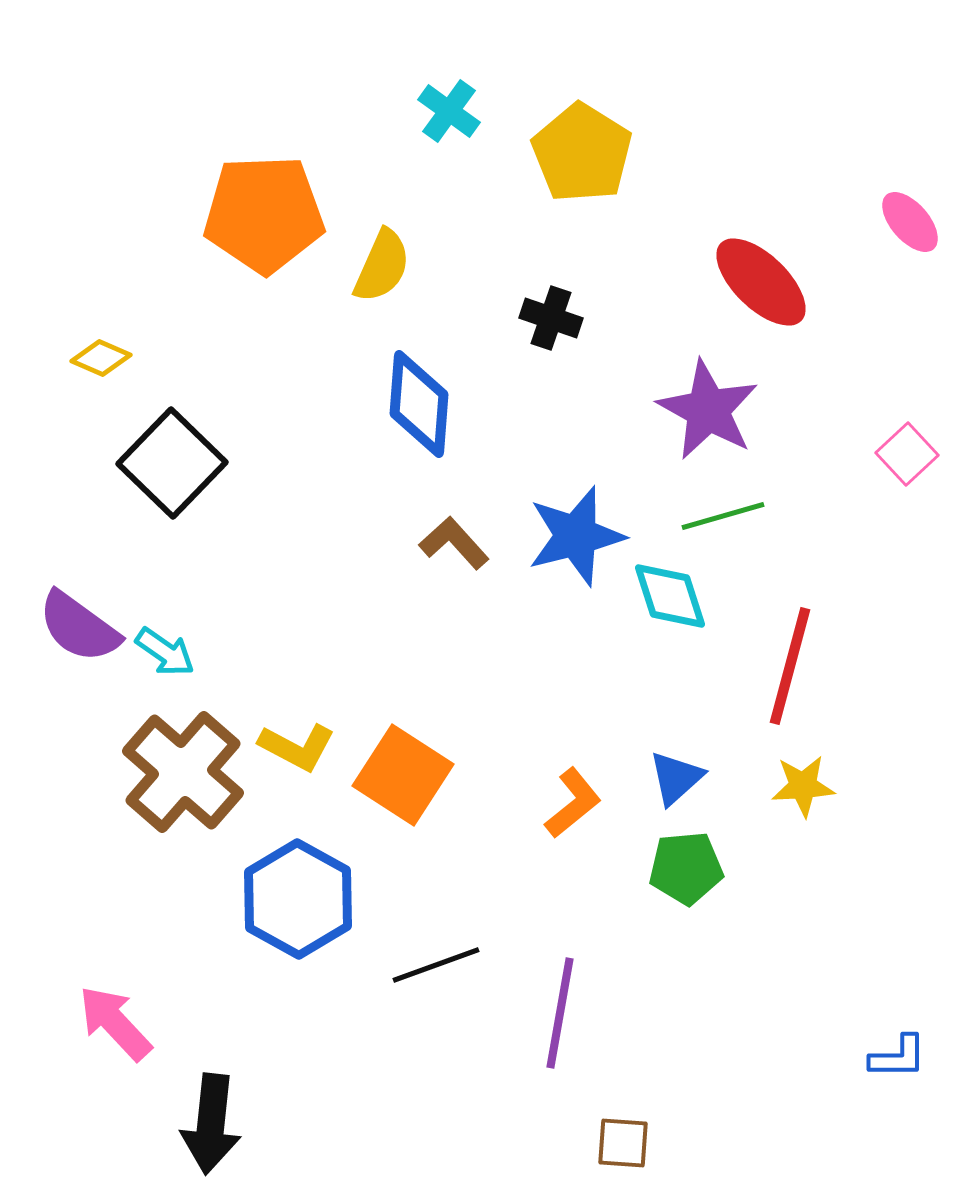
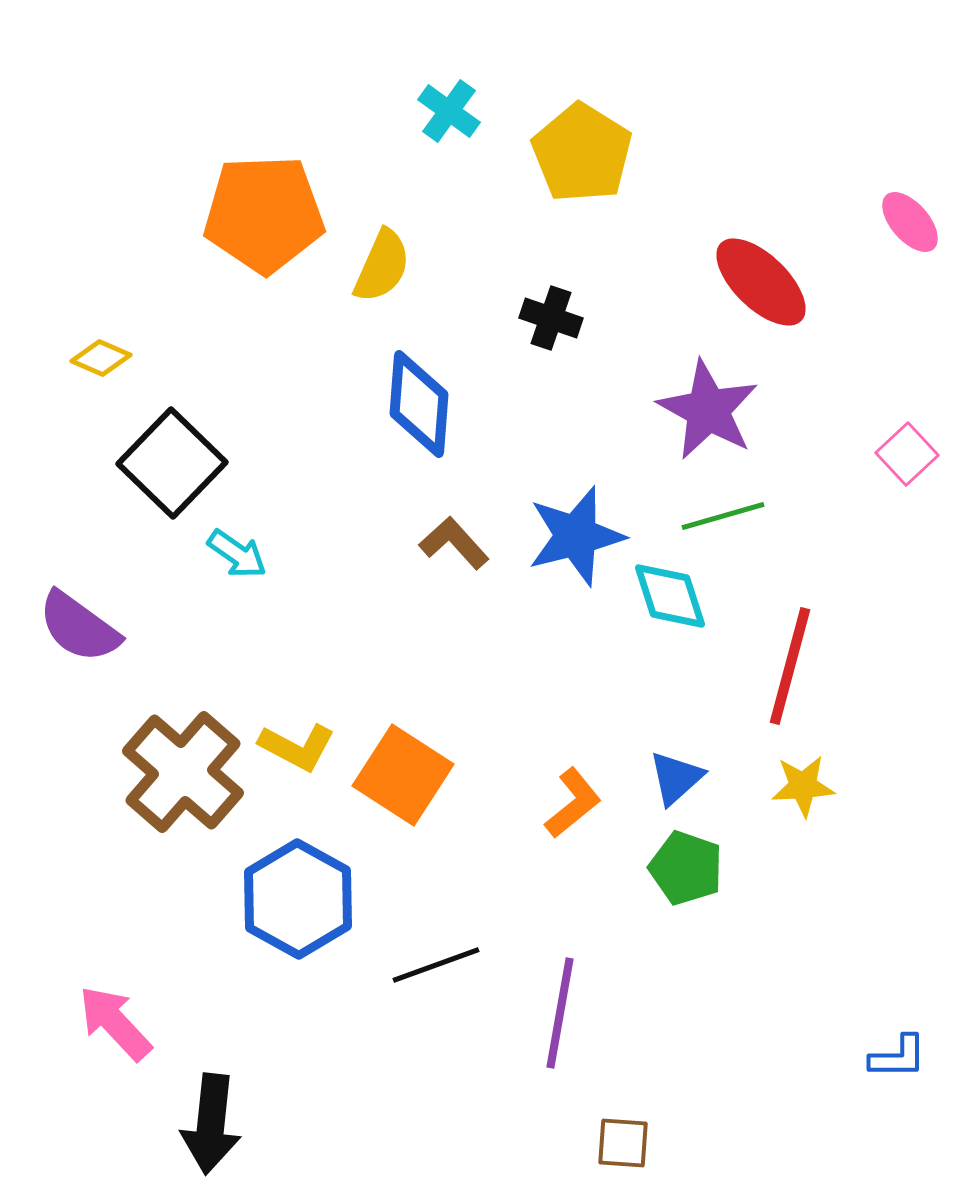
cyan arrow: moved 72 px right, 98 px up
green pentagon: rotated 24 degrees clockwise
